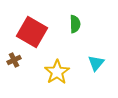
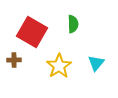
green semicircle: moved 2 px left
brown cross: rotated 24 degrees clockwise
yellow star: moved 2 px right, 6 px up
